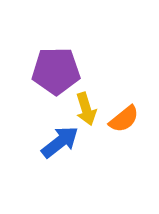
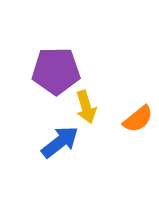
yellow arrow: moved 2 px up
orange semicircle: moved 14 px right
